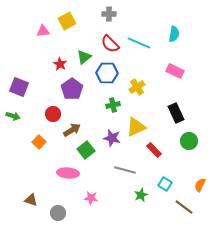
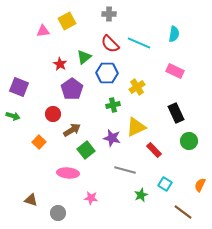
brown line: moved 1 px left, 5 px down
